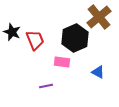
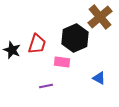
brown cross: moved 1 px right
black star: moved 18 px down
red trapezoid: moved 2 px right, 4 px down; rotated 40 degrees clockwise
blue triangle: moved 1 px right, 6 px down
